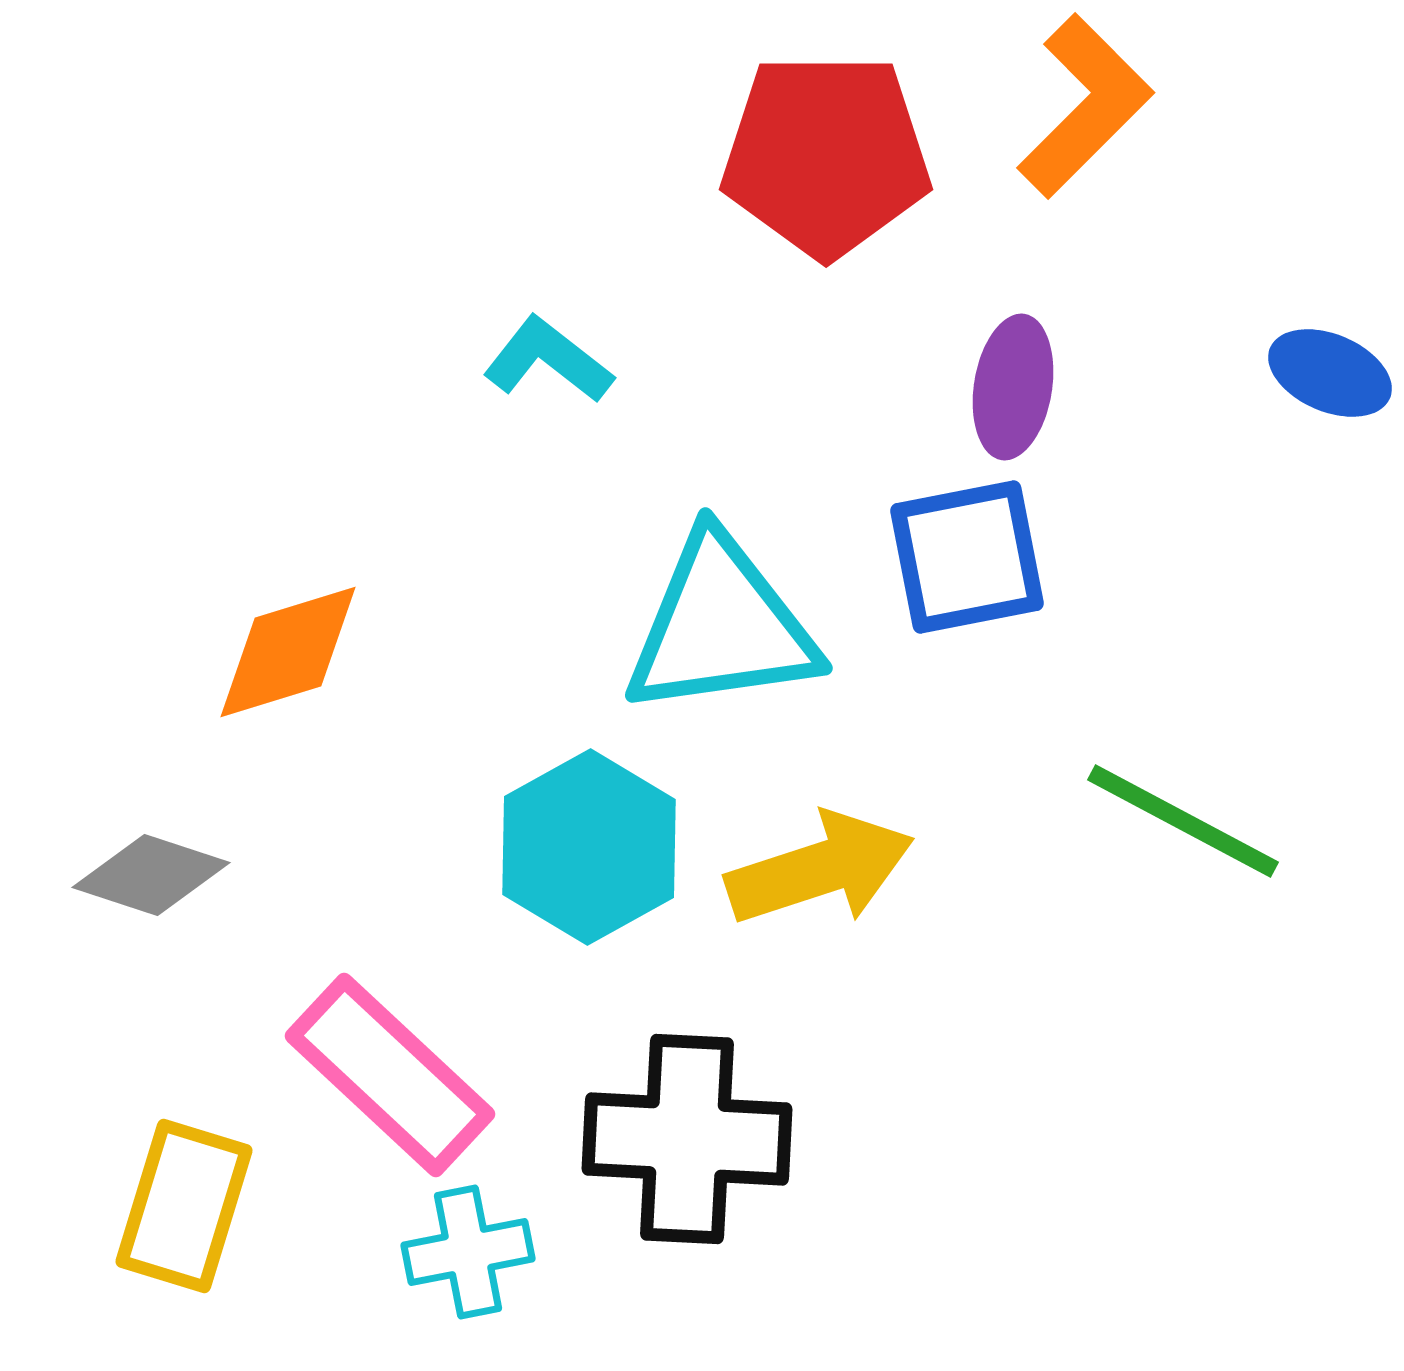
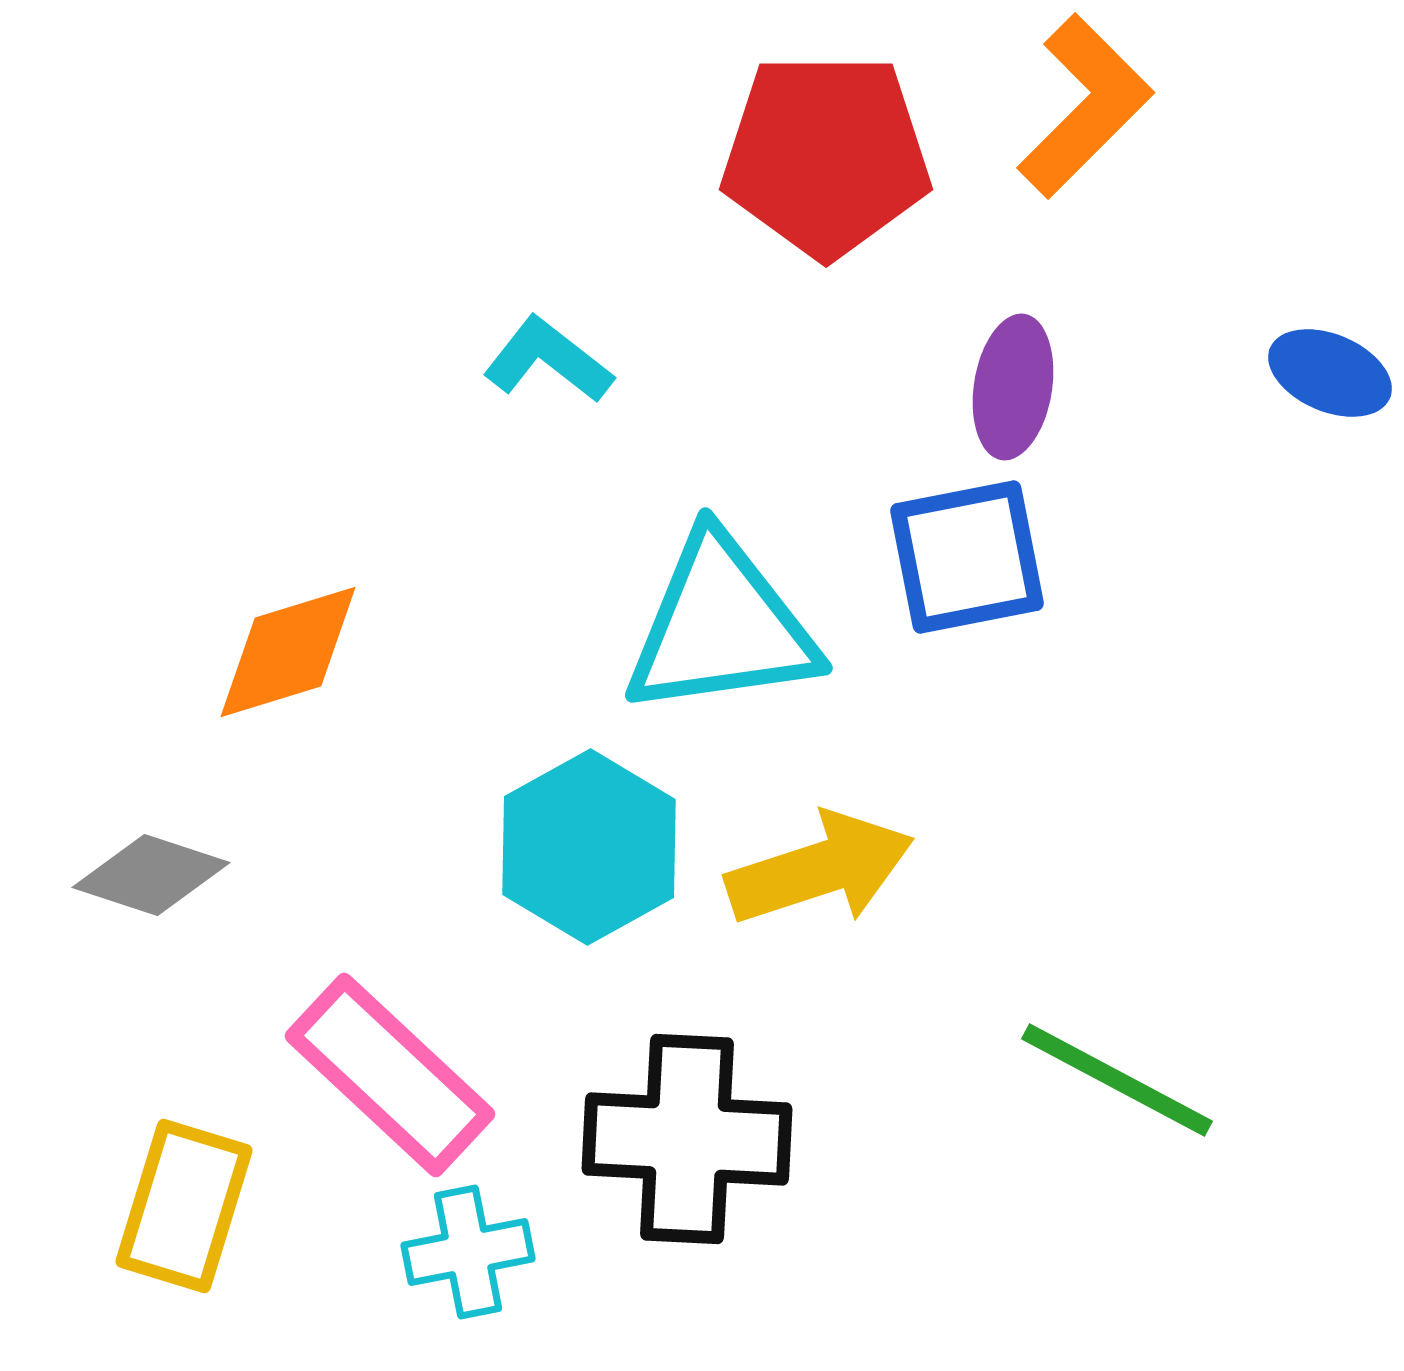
green line: moved 66 px left, 259 px down
